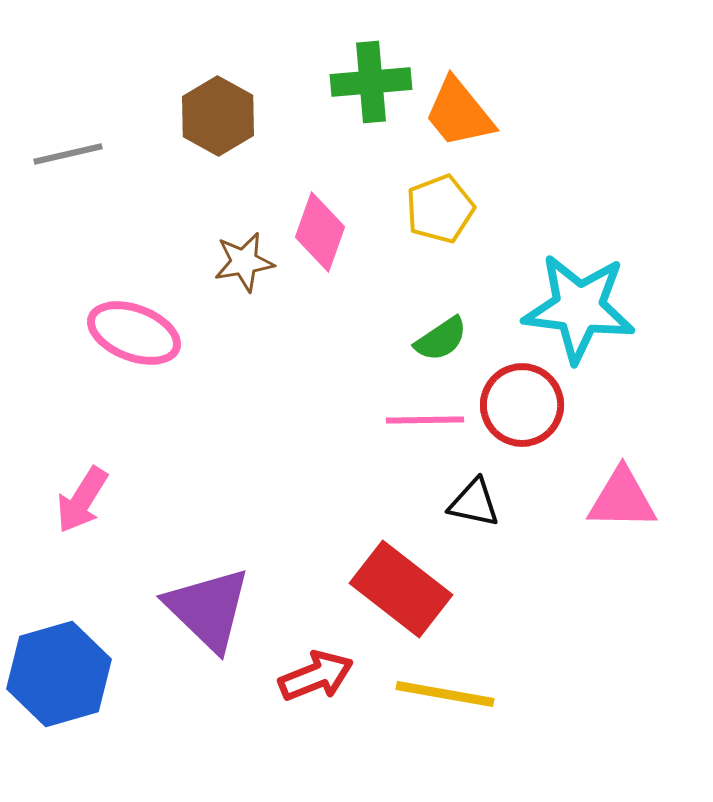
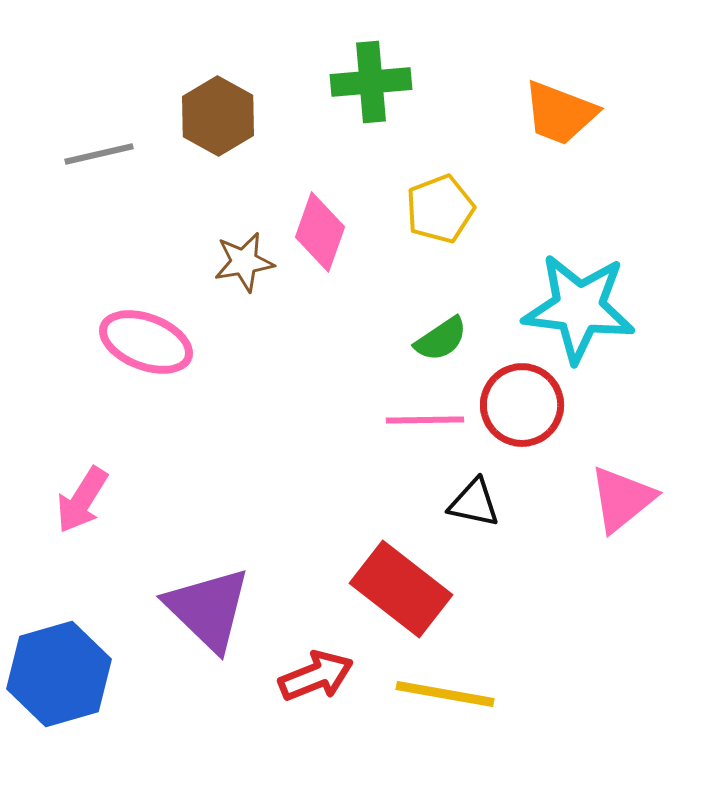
orange trapezoid: moved 101 px right; rotated 30 degrees counterclockwise
gray line: moved 31 px right
pink ellipse: moved 12 px right, 9 px down
pink triangle: rotated 40 degrees counterclockwise
